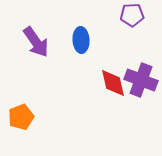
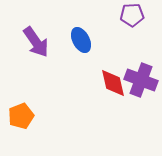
blue ellipse: rotated 25 degrees counterclockwise
orange pentagon: moved 1 px up
